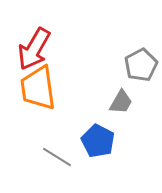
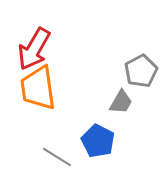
gray pentagon: moved 6 px down
